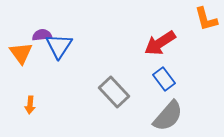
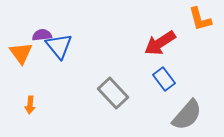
orange L-shape: moved 6 px left
blue triangle: rotated 12 degrees counterclockwise
gray rectangle: moved 1 px left, 1 px down
gray semicircle: moved 19 px right, 1 px up
